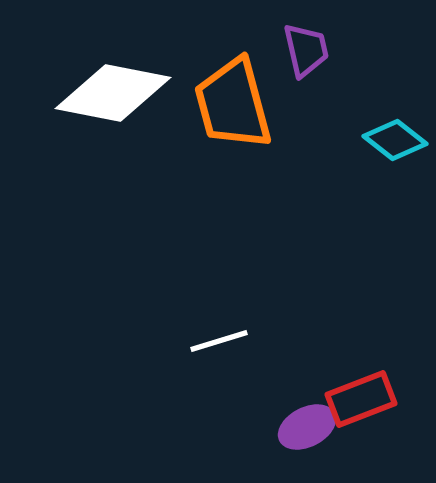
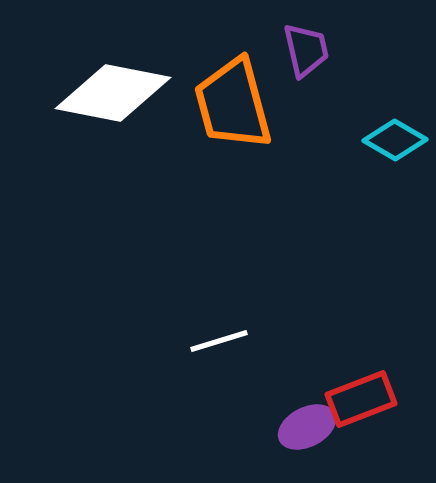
cyan diamond: rotated 8 degrees counterclockwise
